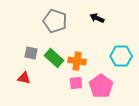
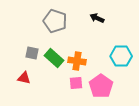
gray square: moved 1 px right
